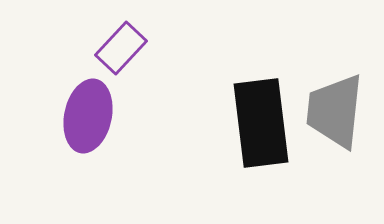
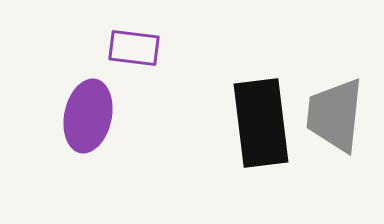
purple rectangle: moved 13 px right; rotated 54 degrees clockwise
gray trapezoid: moved 4 px down
